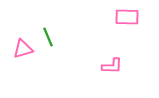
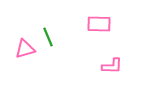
pink rectangle: moved 28 px left, 7 px down
pink triangle: moved 2 px right
